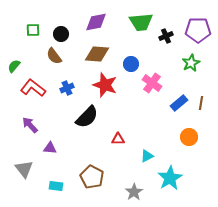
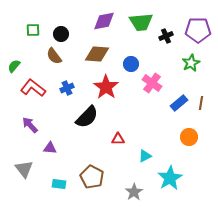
purple diamond: moved 8 px right, 1 px up
red star: moved 1 px right, 2 px down; rotated 15 degrees clockwise
cyan triangle: moved 2 px left
cyan rectangle: moved 3 px right, 2 px up
